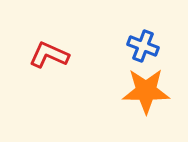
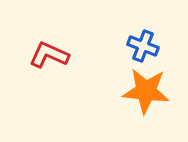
orange star: rotated 6 degrees clockwise
